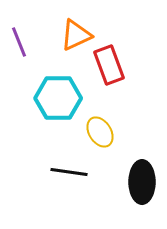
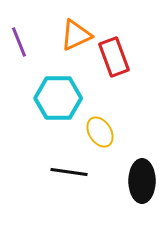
red rectangle: moved 5 px right, 8 px up
black ellipse: moved 1 px up
